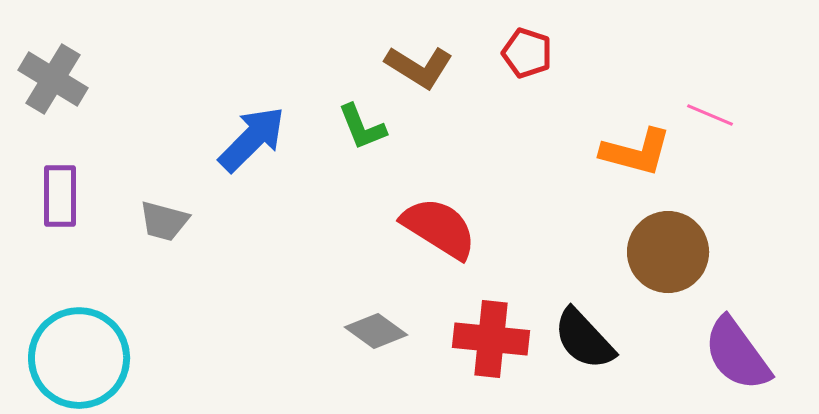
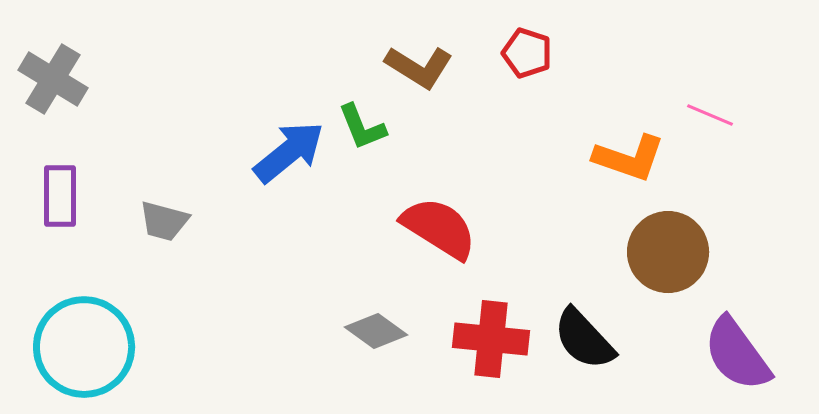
blue arrow: moved 37 px right, 13 px down; rotated 6 degrees clockwise
orange L-shape: moved 7 px left, 6 px down; rotated 4 degrees clockwise
cyan circle: moved 5 px right, 11 px up
